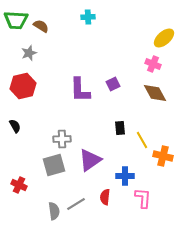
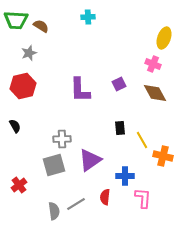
yellow ellipse: rotated 30 degrees counterclockwise
purple square: moved 6 px right
red cross: rotated 28 degrees clockwise
